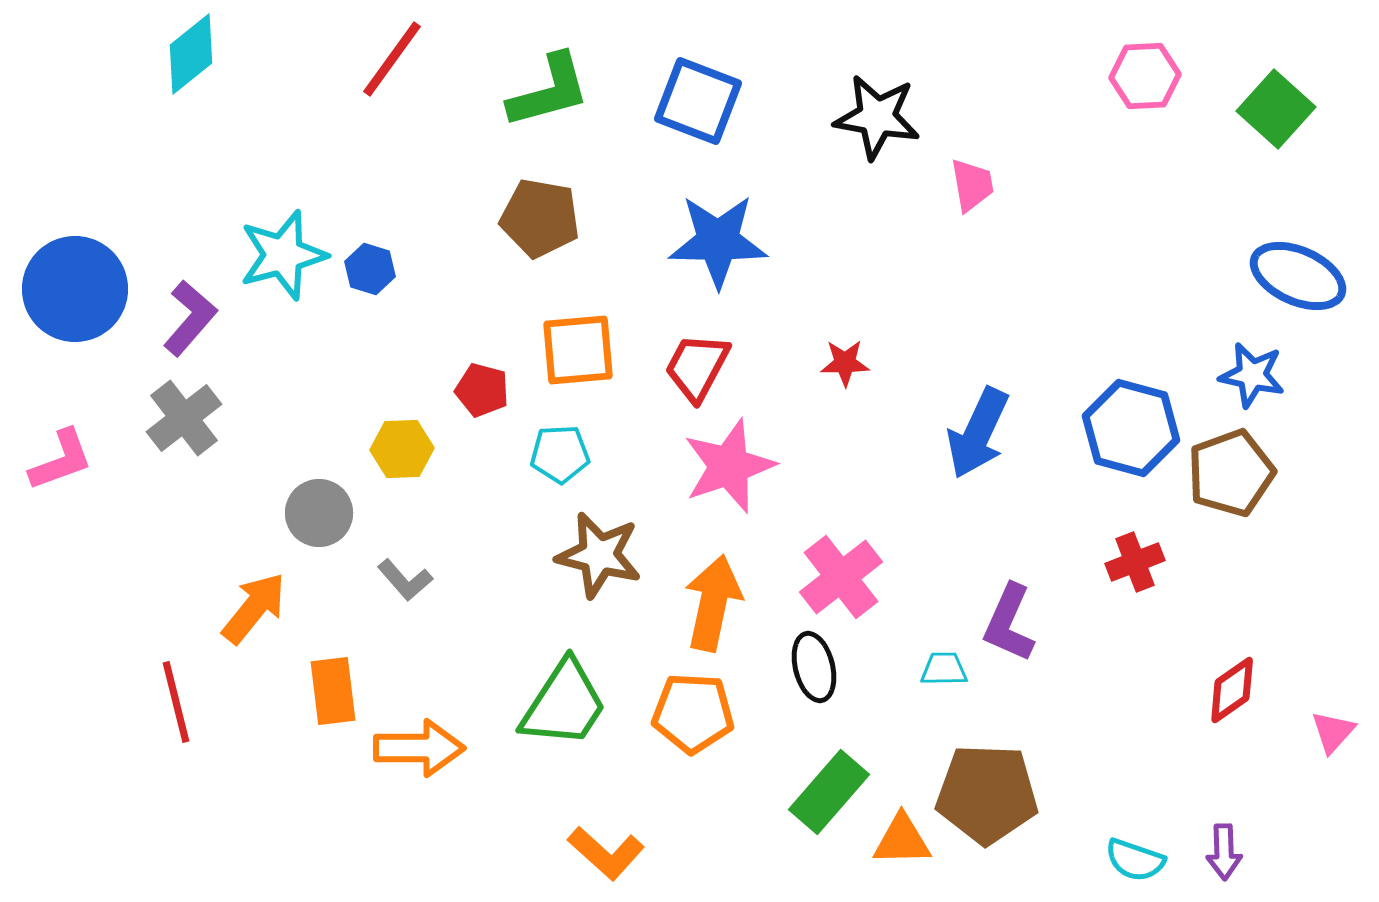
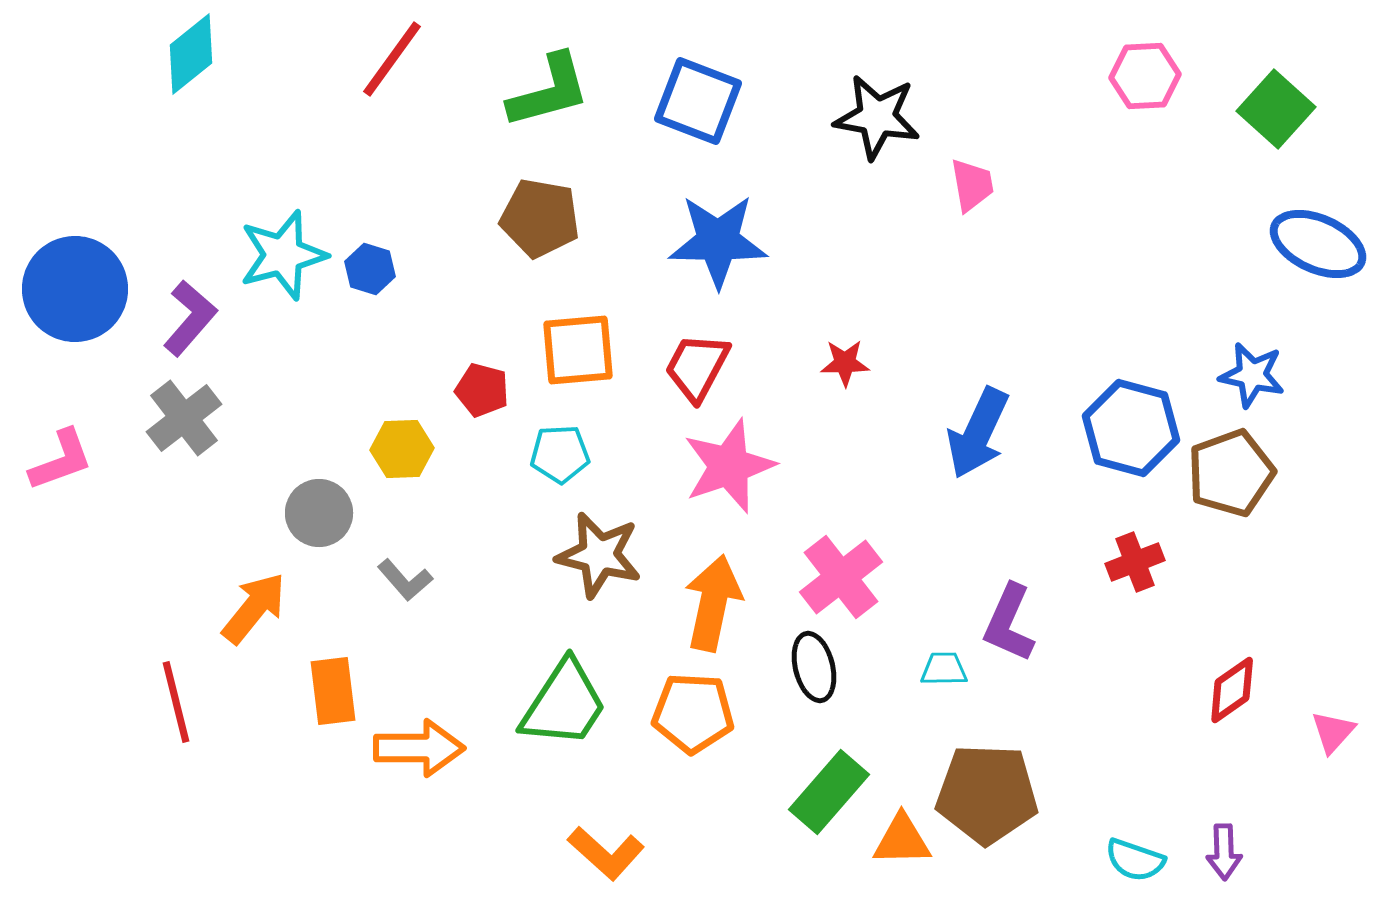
blue ellipse at (1298, 276): moved 20 px right, 32 px up
